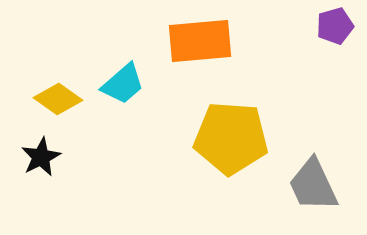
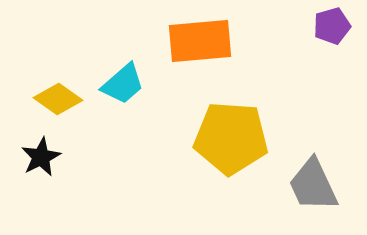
purple pentagon: moved 3 px left
